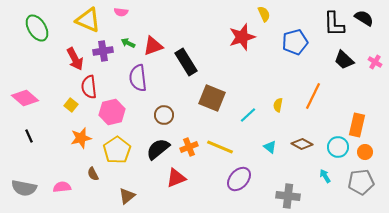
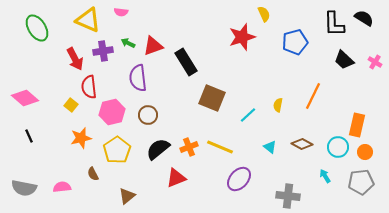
brown circle at (164, 115): moved 16 px left
